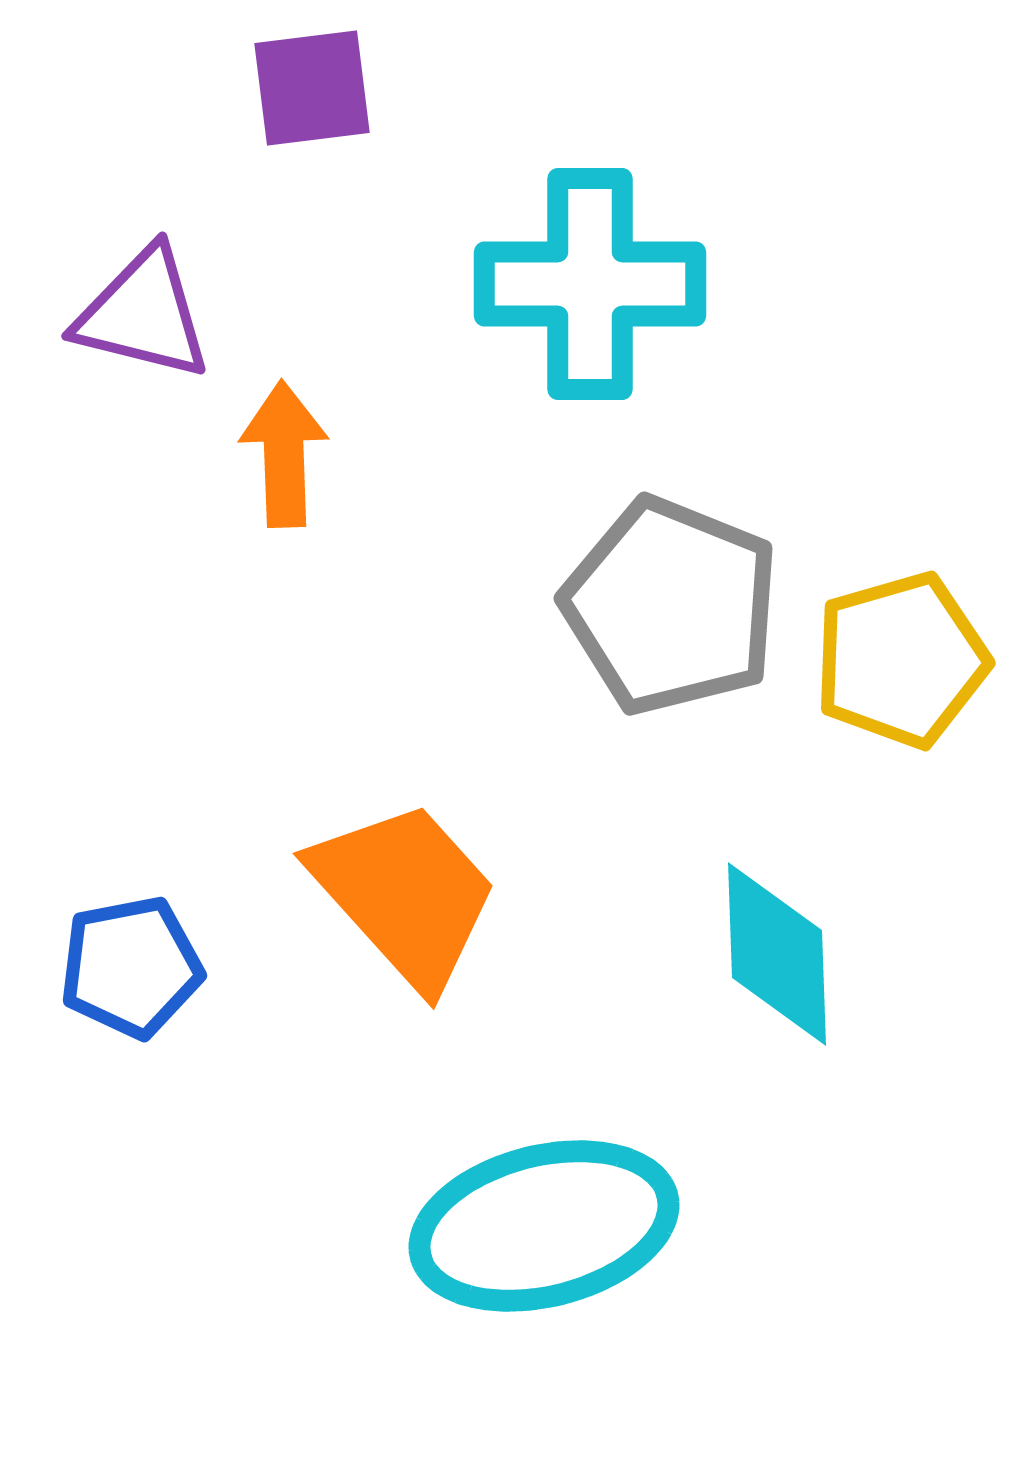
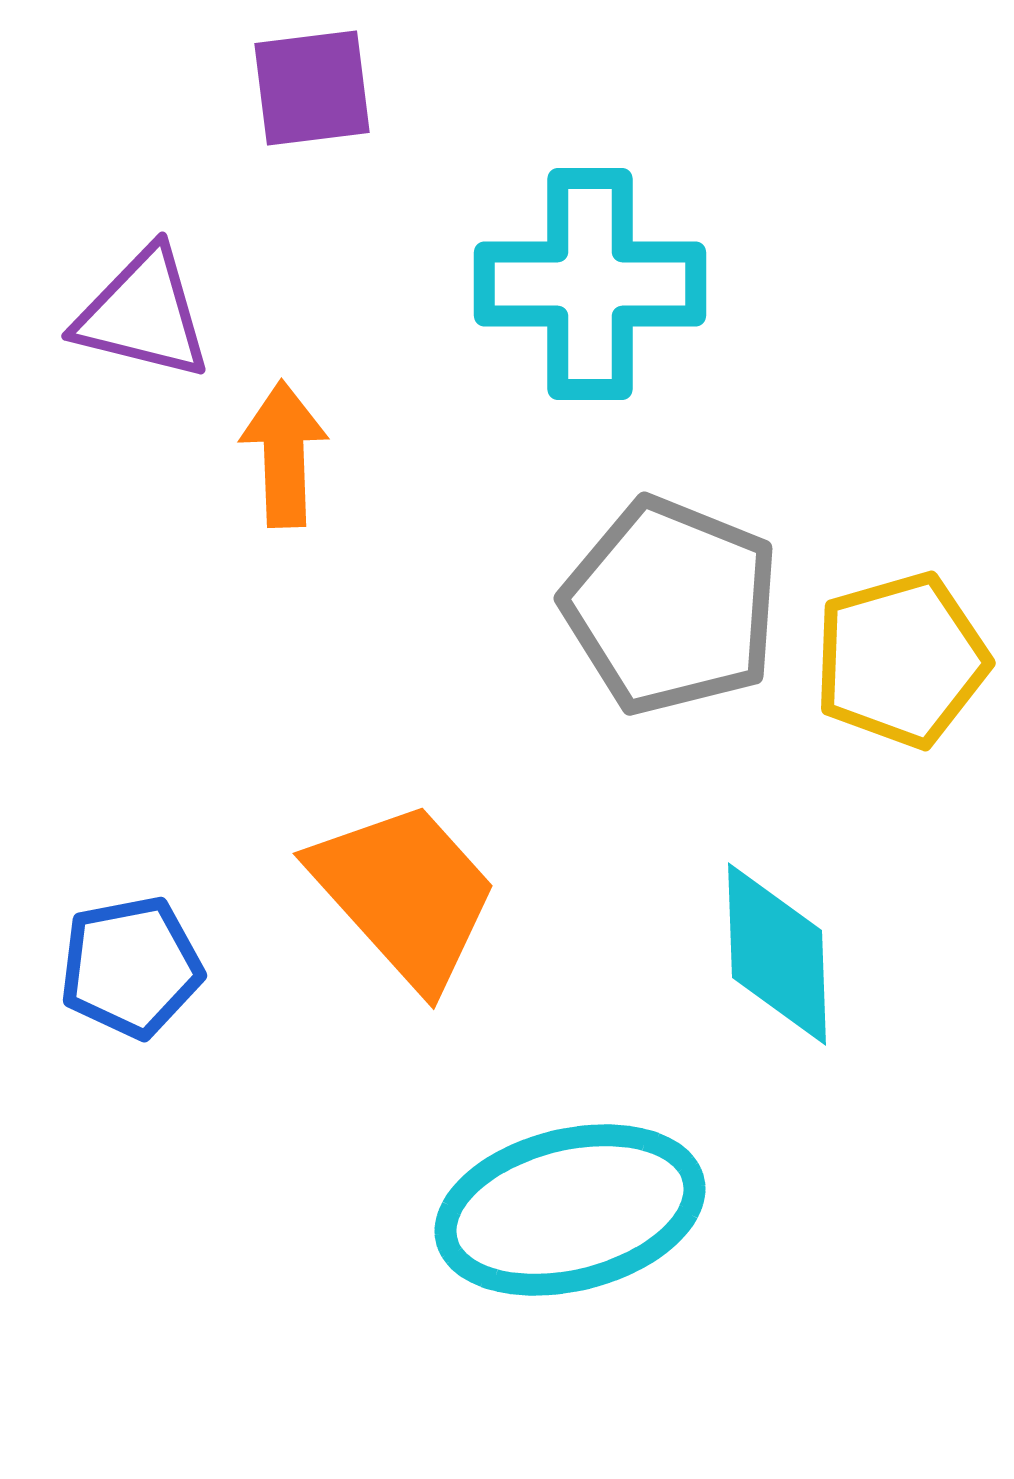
cyan ellipse: moved 26 px right, 16 px up
